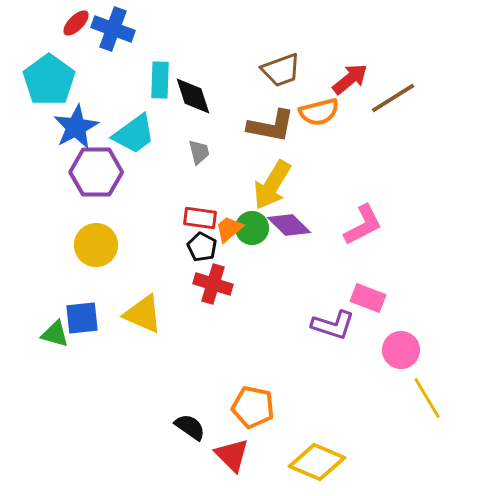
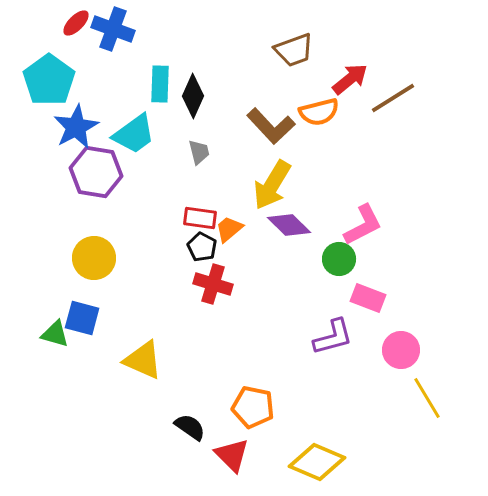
brown trapezoid: moved 13 px right, 20 px up
cyan rectangle: moved 4 px down
black diamond: rotated 42 degrees clockwise
brown L-shape: rotated 36 degrees clockwise
purple hexagon: rotated 9 degrees clockwise
green circle: moved 87 px right, 31 px down
yellow circle: moved 2 px left, 13 px down
yellow triangle: moved 46 px down
blue square: rotated 21 degrees clockwise
purple L-shape: moved 12 px down; rotated 33 degrees counterclockwise
